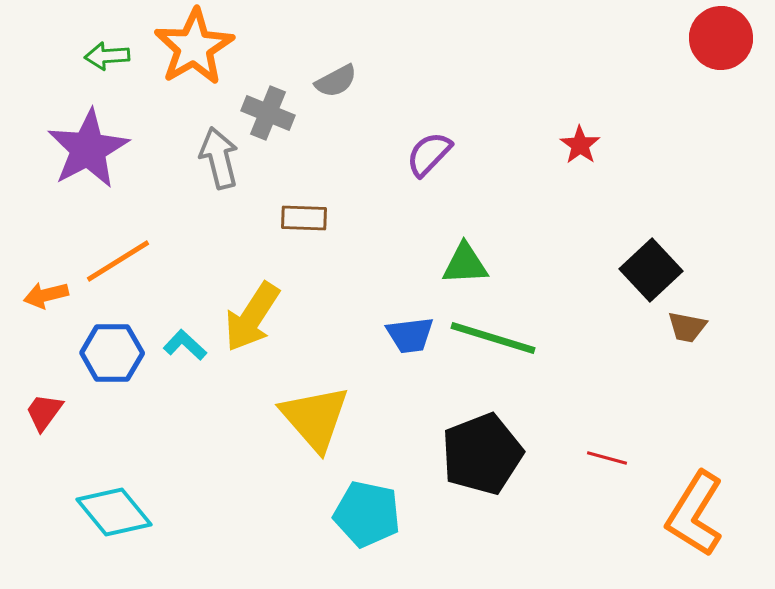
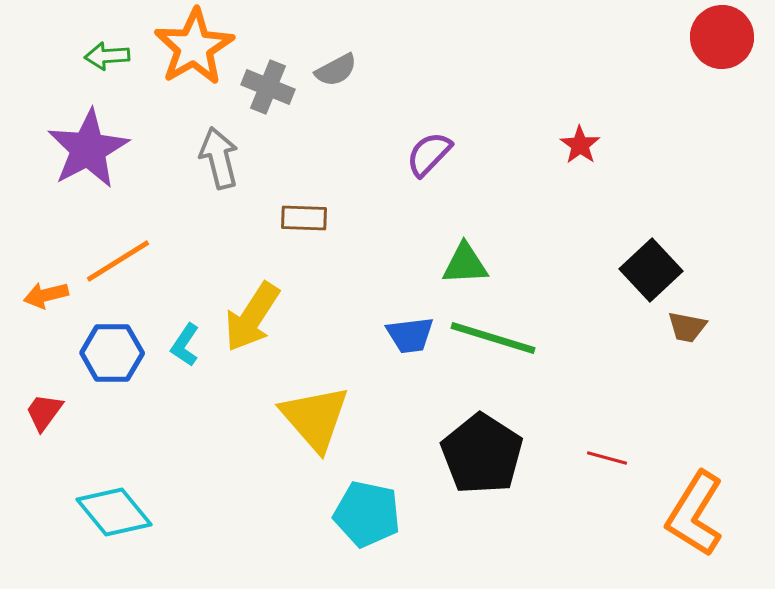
red circle: moved 1 px right, 1 px up
gray semicircle: moved 11 px up
gray cross: moved 26 px up
cyan L-shape: rotated 99 degrees counterclockwise
black pentagon: rotated 18 degrees counterclockwise
